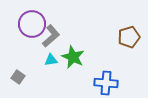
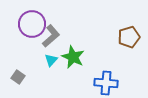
cyan triangle: rotated 40 degrees counterclockwise
